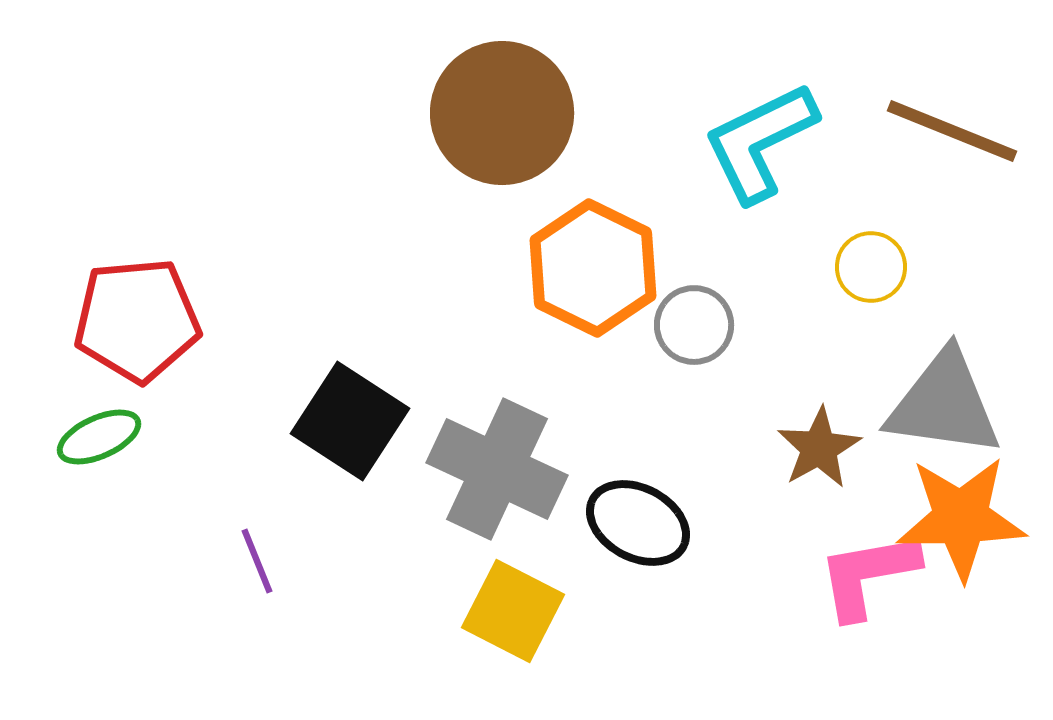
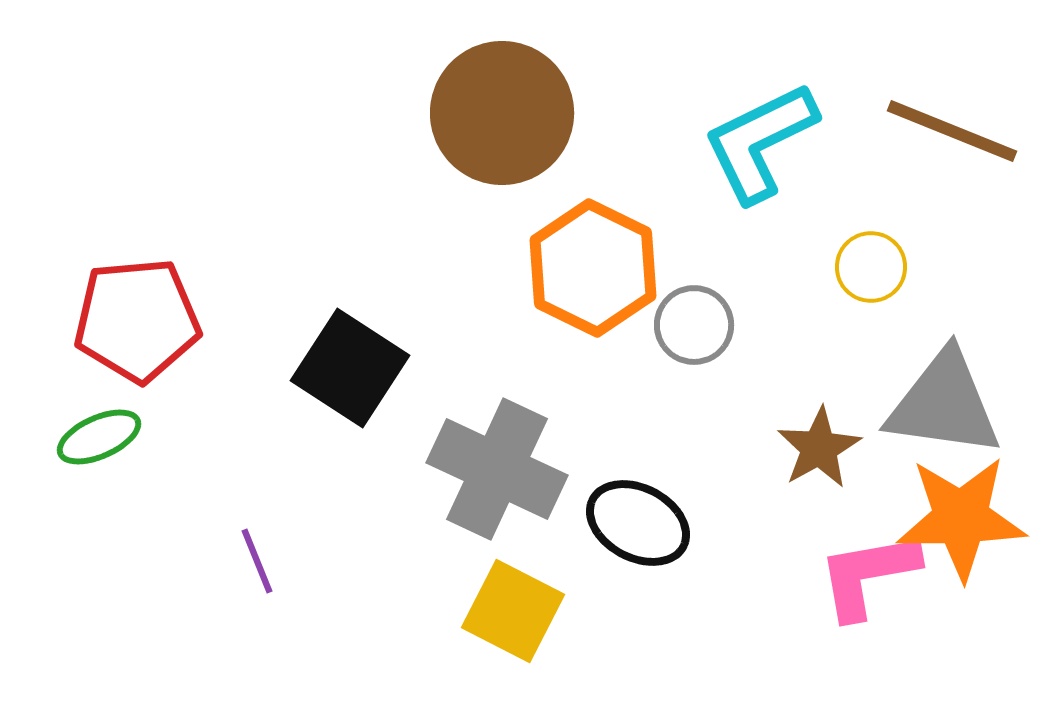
black square: moved 53 px up
